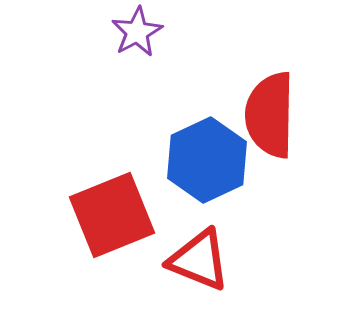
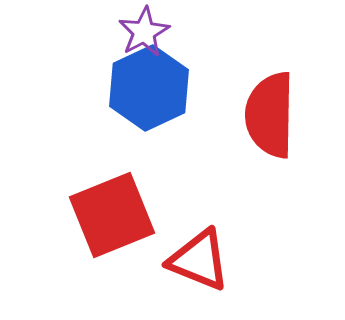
purple star: moved 7 px right
blue hexagon: moved 58 px left, 72 px up
